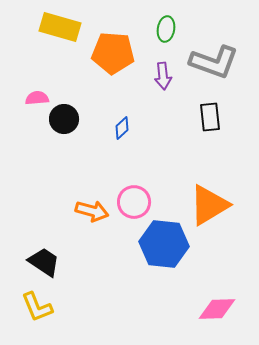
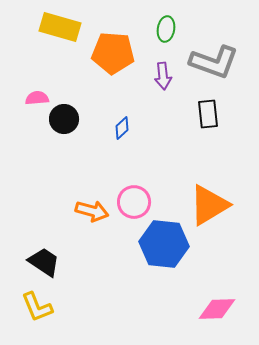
black rectangle: moved 2 px left, 3 px up
